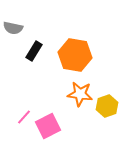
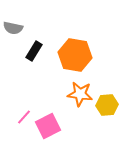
yellow hexagon: moved 1 px up; rotated 15 degrees clockwise
